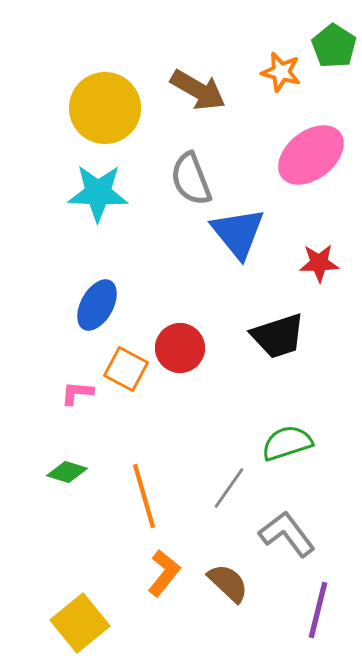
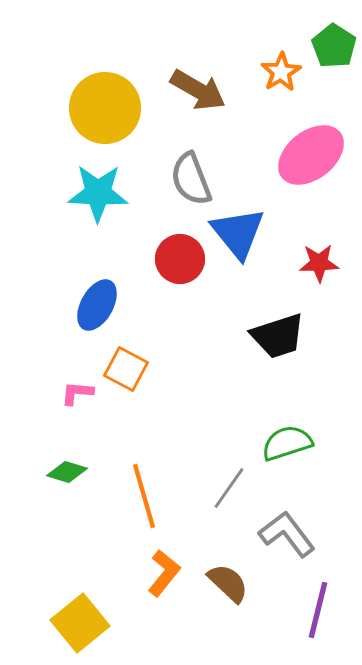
orange star: rotated 27 degrees clockwise
red circle: moved 89 px up
